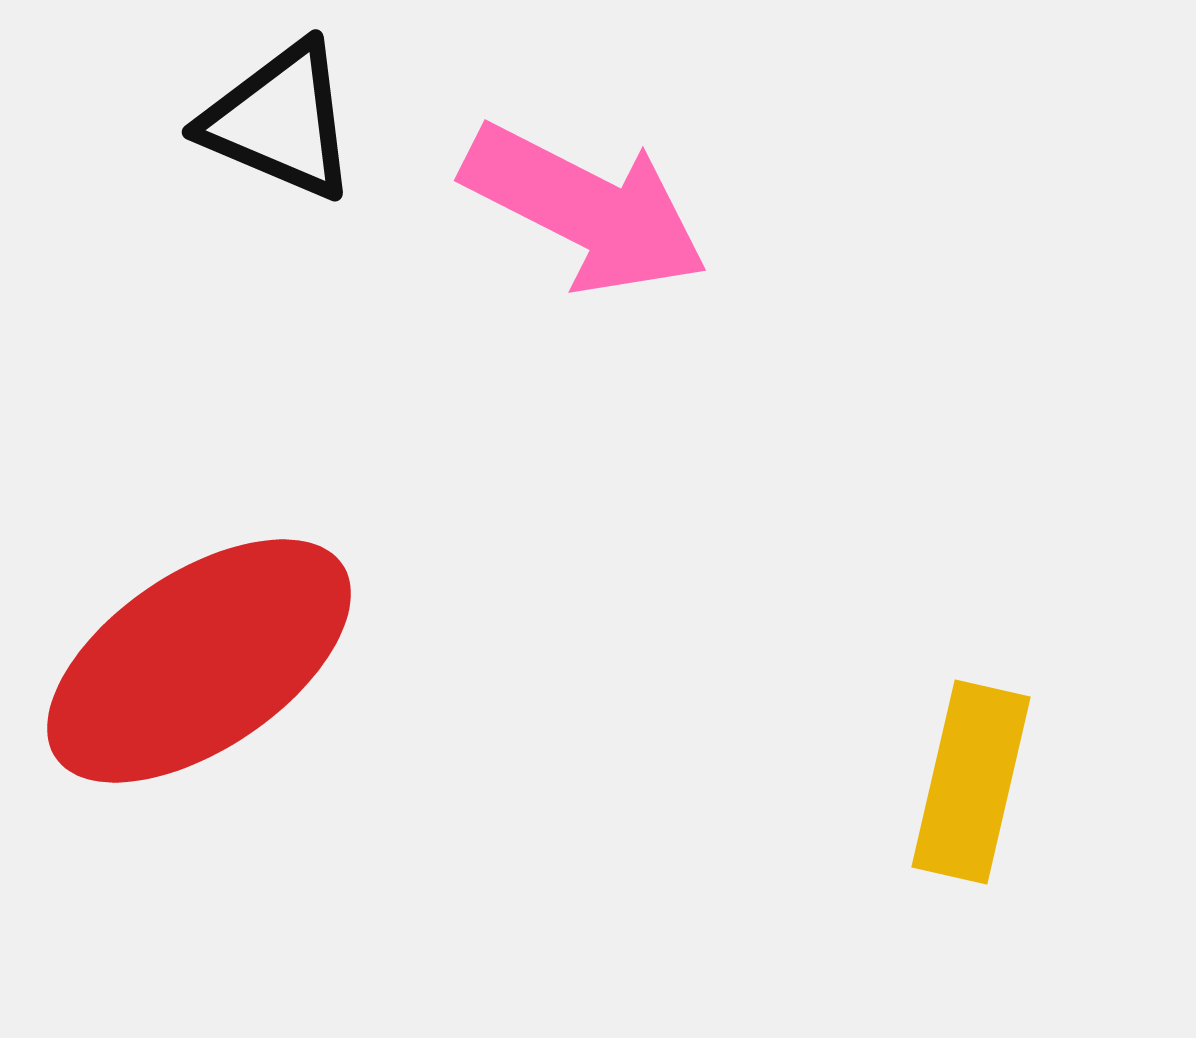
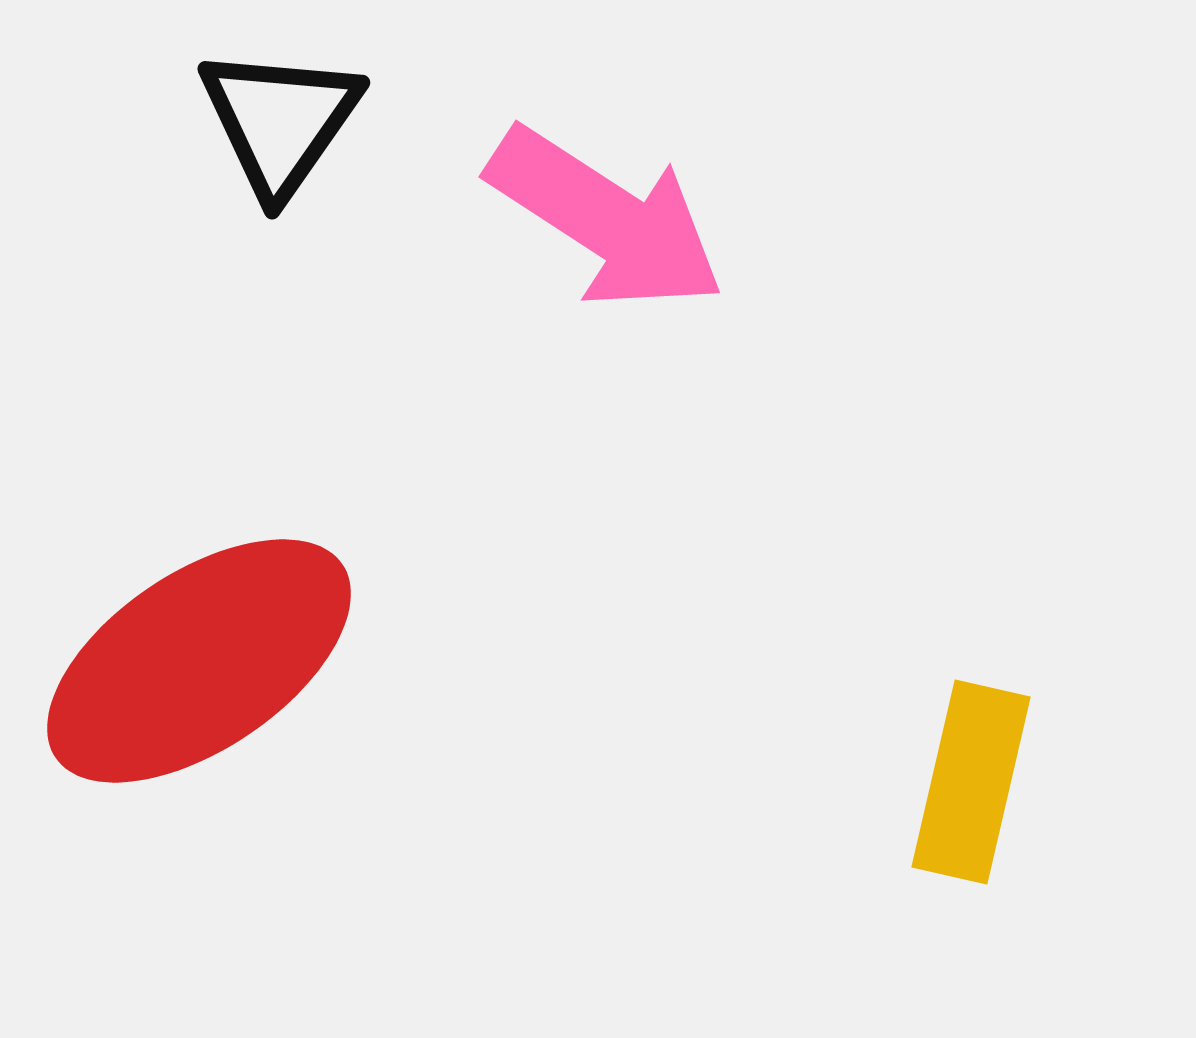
black triangle: rotated 42 degrees clockwise
pink arrow: moved 21 px right, 10 px down; rotated 6 degrees clockwise
